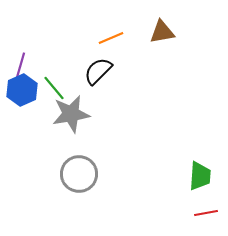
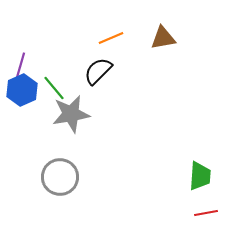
brown triangle: moved 1 px right, 6 px down
gray circle: moved 19 px left, 3 px down
